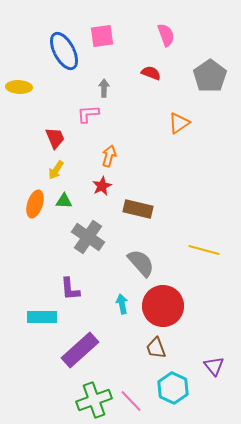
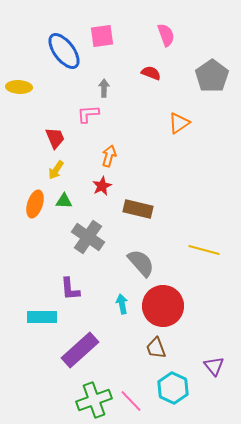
blue ellipse: rotated 9 degrees counterclockwise
gray pentagon: moved 2 px right
